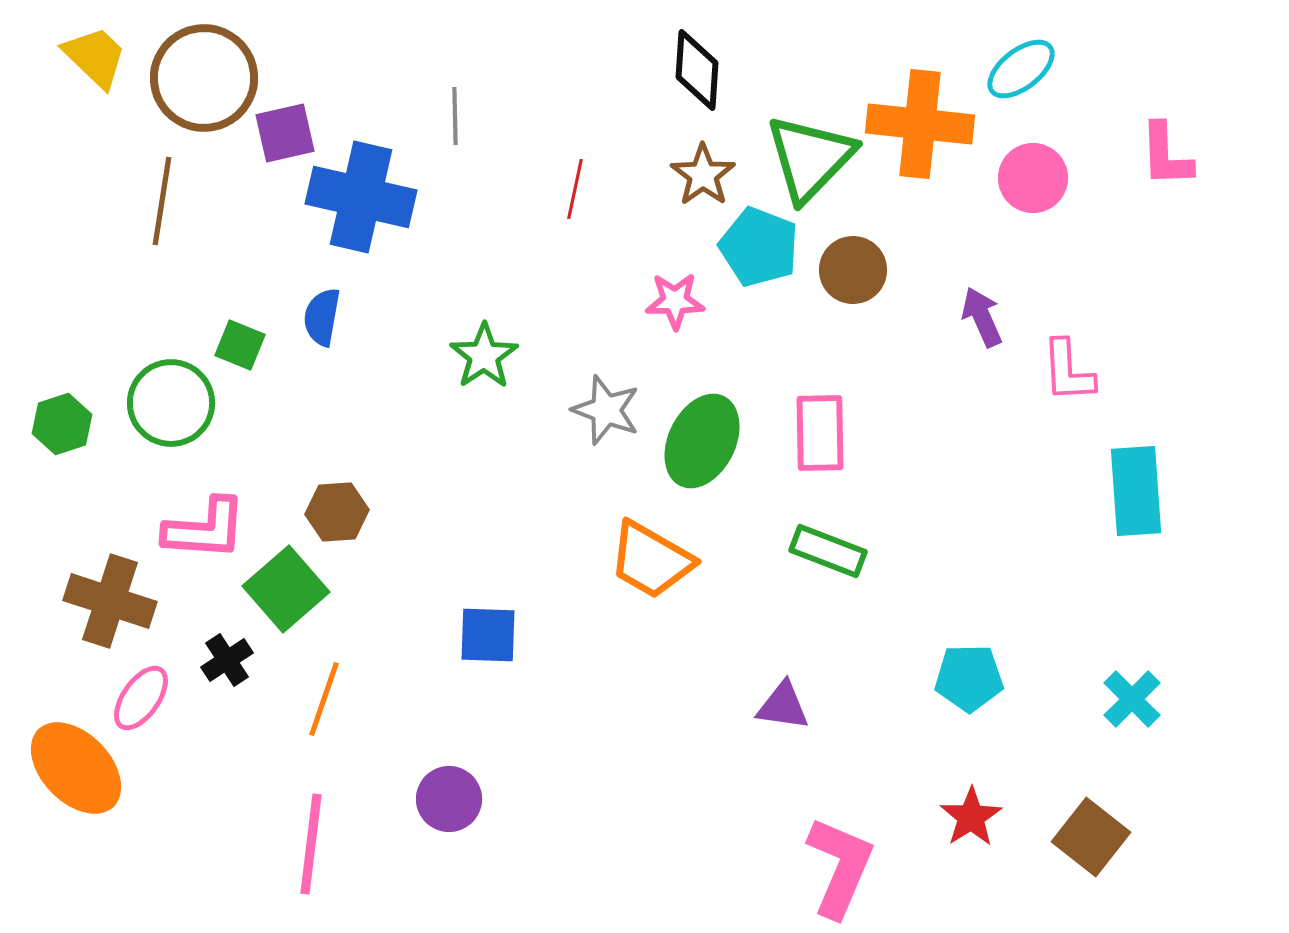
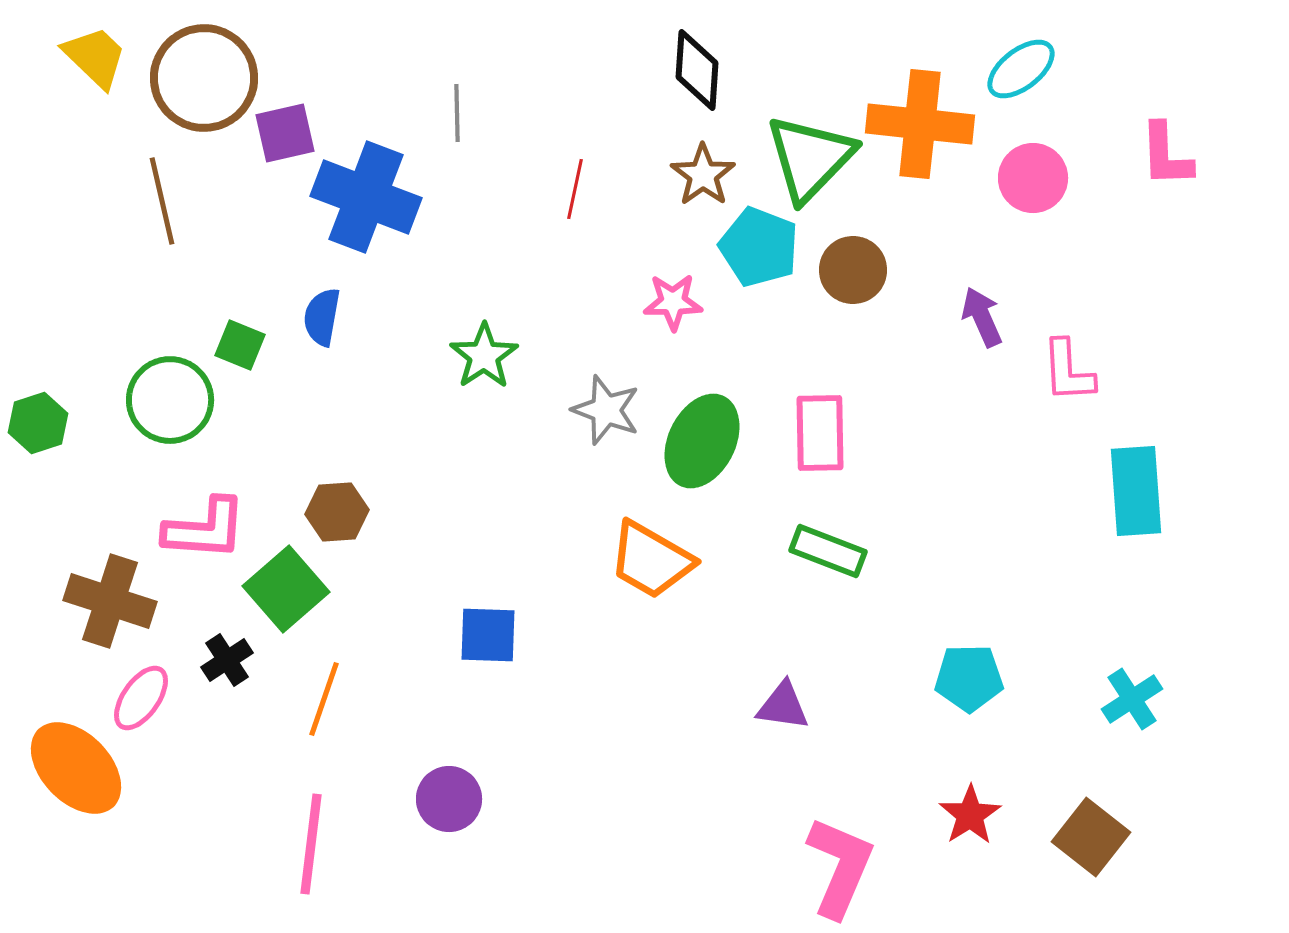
gray line at (455, 116): moved 2 px right, 3 px up
blue cross at (361, 197): moved 5 px right; rotated 8 degrees clockwise
brown line at (162, 201): rotated 22 degrees counterclockwise
pink star at (675, 301): moved 2 px left, 1 px down
green circle at (171, 403): moved 1 px left, 3 px up
green hexagon at (62, 424): moved 24 px left, 1 px up
cyan cross at (1132, 699): rotated 12 degrees clockwise
red star at (971, 817): moved 1 px left, 2 px up
